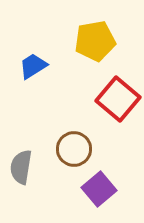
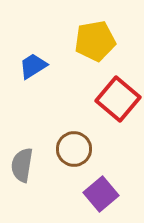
gray semicircle: moved 1 px right, 2 px up
purple square: moved 2 px right, 5 px down
